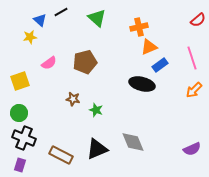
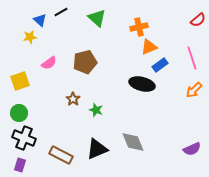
brown star: rotated 24 degrees clockwise
